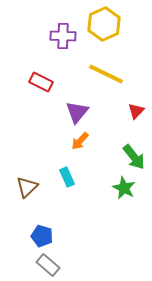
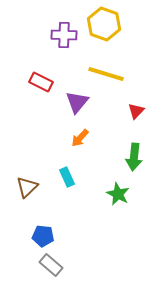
yellow hexagon: rotated 16 degrees counterclockwise
purple cross: moved 1 px right, 1 px up
yellow line: rotated 9 degrees counterclockwise
purple triangle: moved 10 px up
orange arrow: moved 3 px up
green arrow: rotated 44 degrees clockwise
green star: moved 6 px left, 6 px down
blue pentagon: moved 1 px right; rotated 10 degrees counterclockwise
gray rectangle: moved 3 px right
